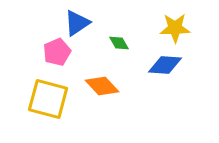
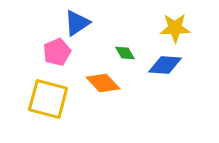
green diamond: moved 6 px right, 10 px down
orange diamond: moved 1 px right, 3 px up
